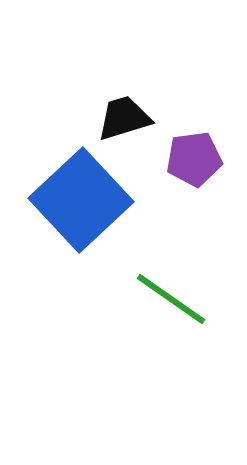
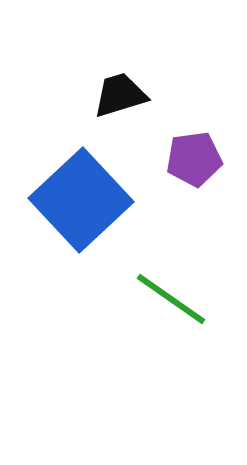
black trapezoid: moved 4 px left, 23 px up
